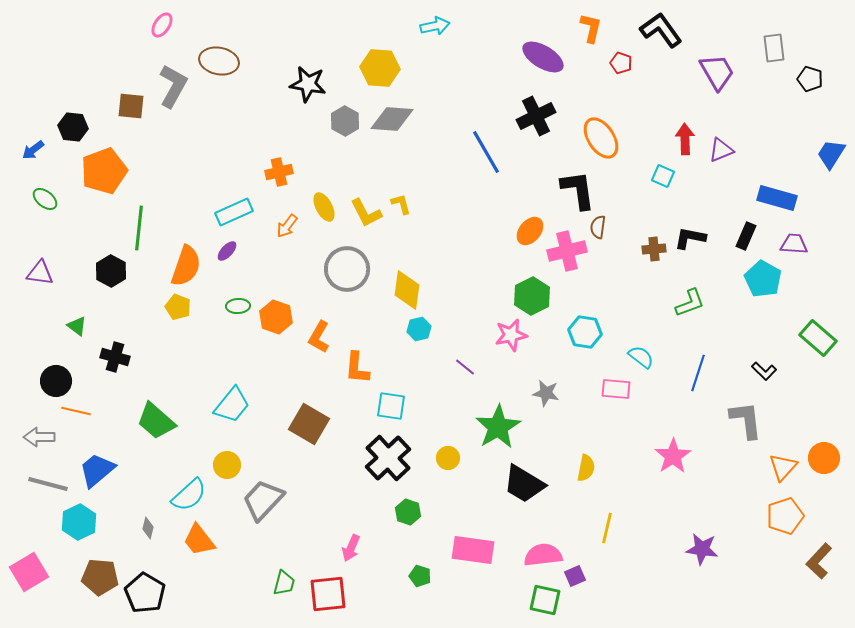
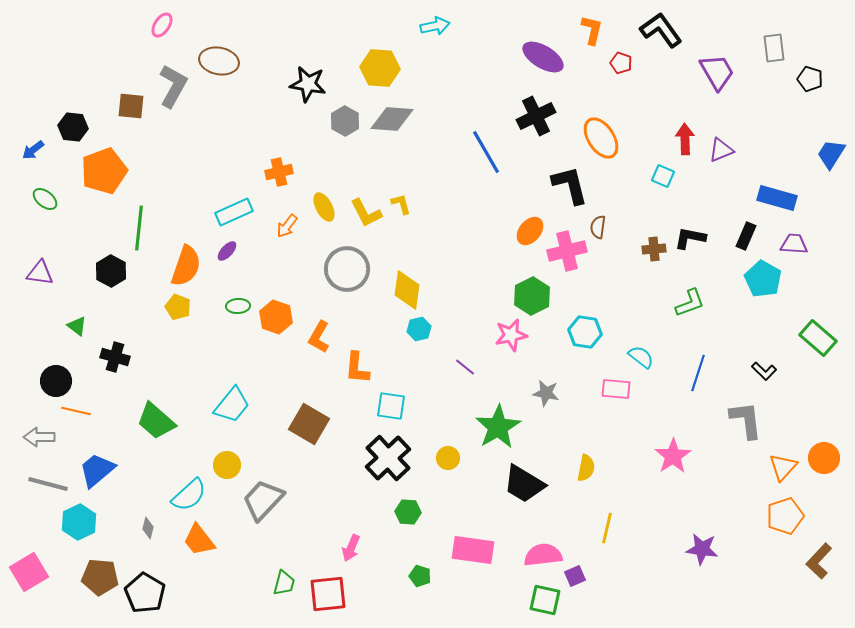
orange L-shape at (591, 28): moved 1 px right, 2 px down
black L-shape at (578, 190): moved 8 px left, 5 px up; rotated 6 degrees counterclockwise
green hexagon at (408, 512): rotated 15 degrees counterclockwise
